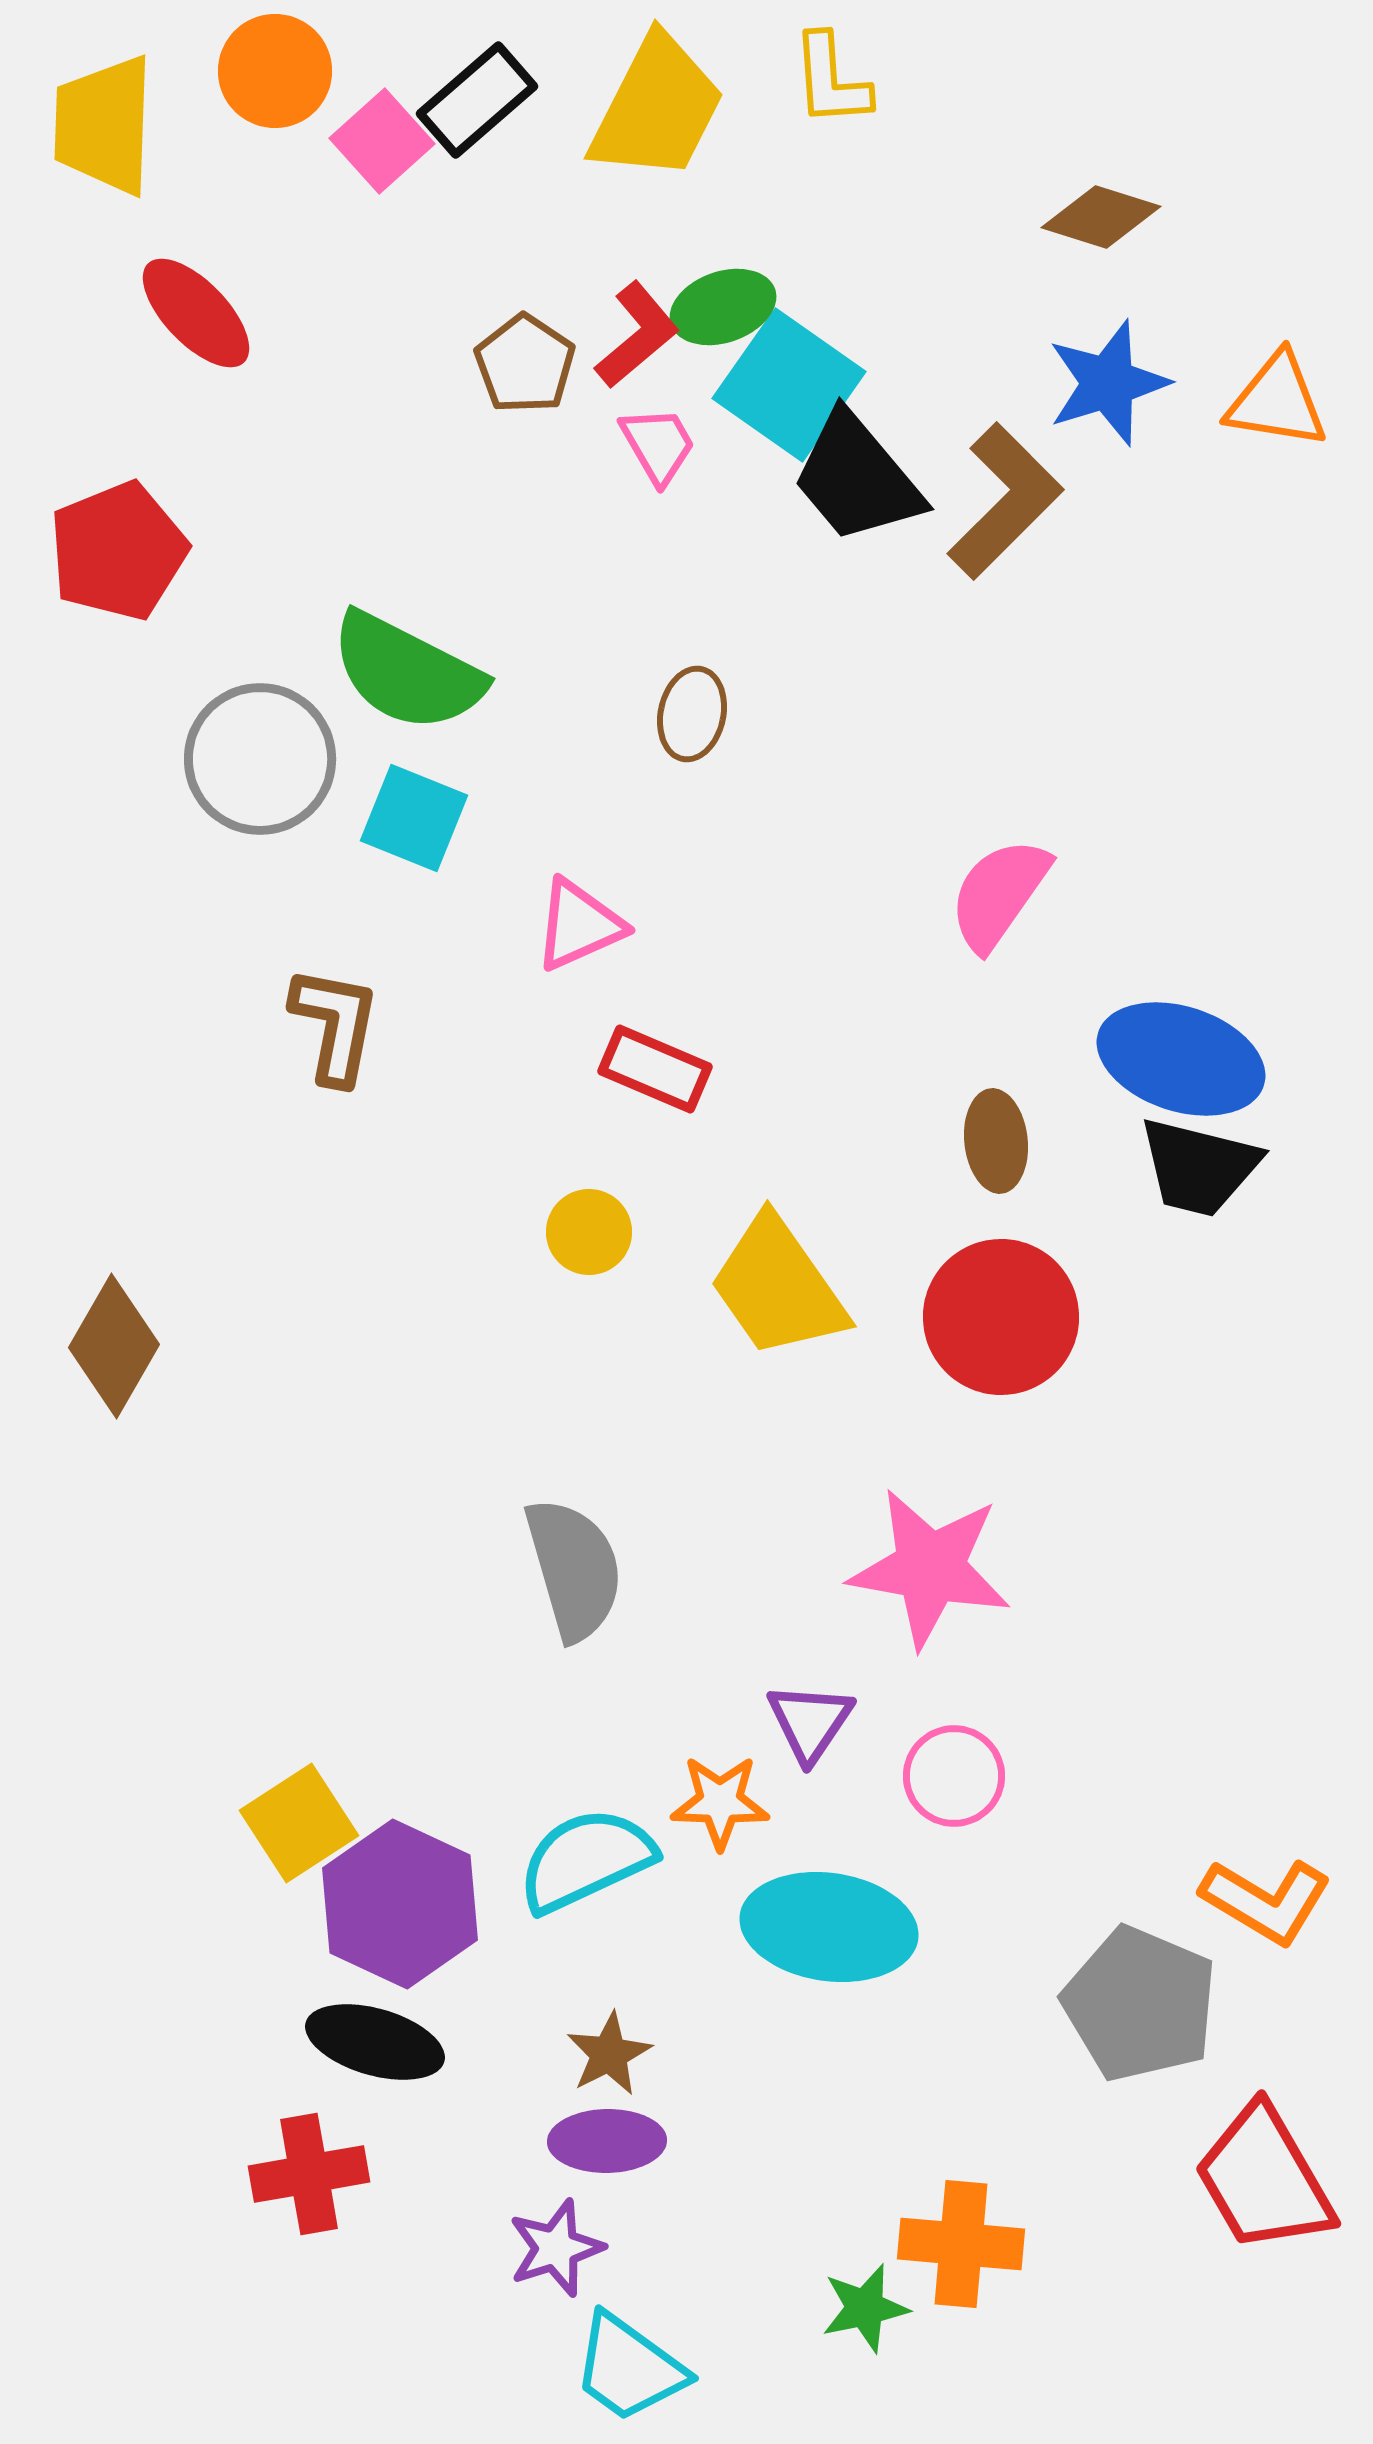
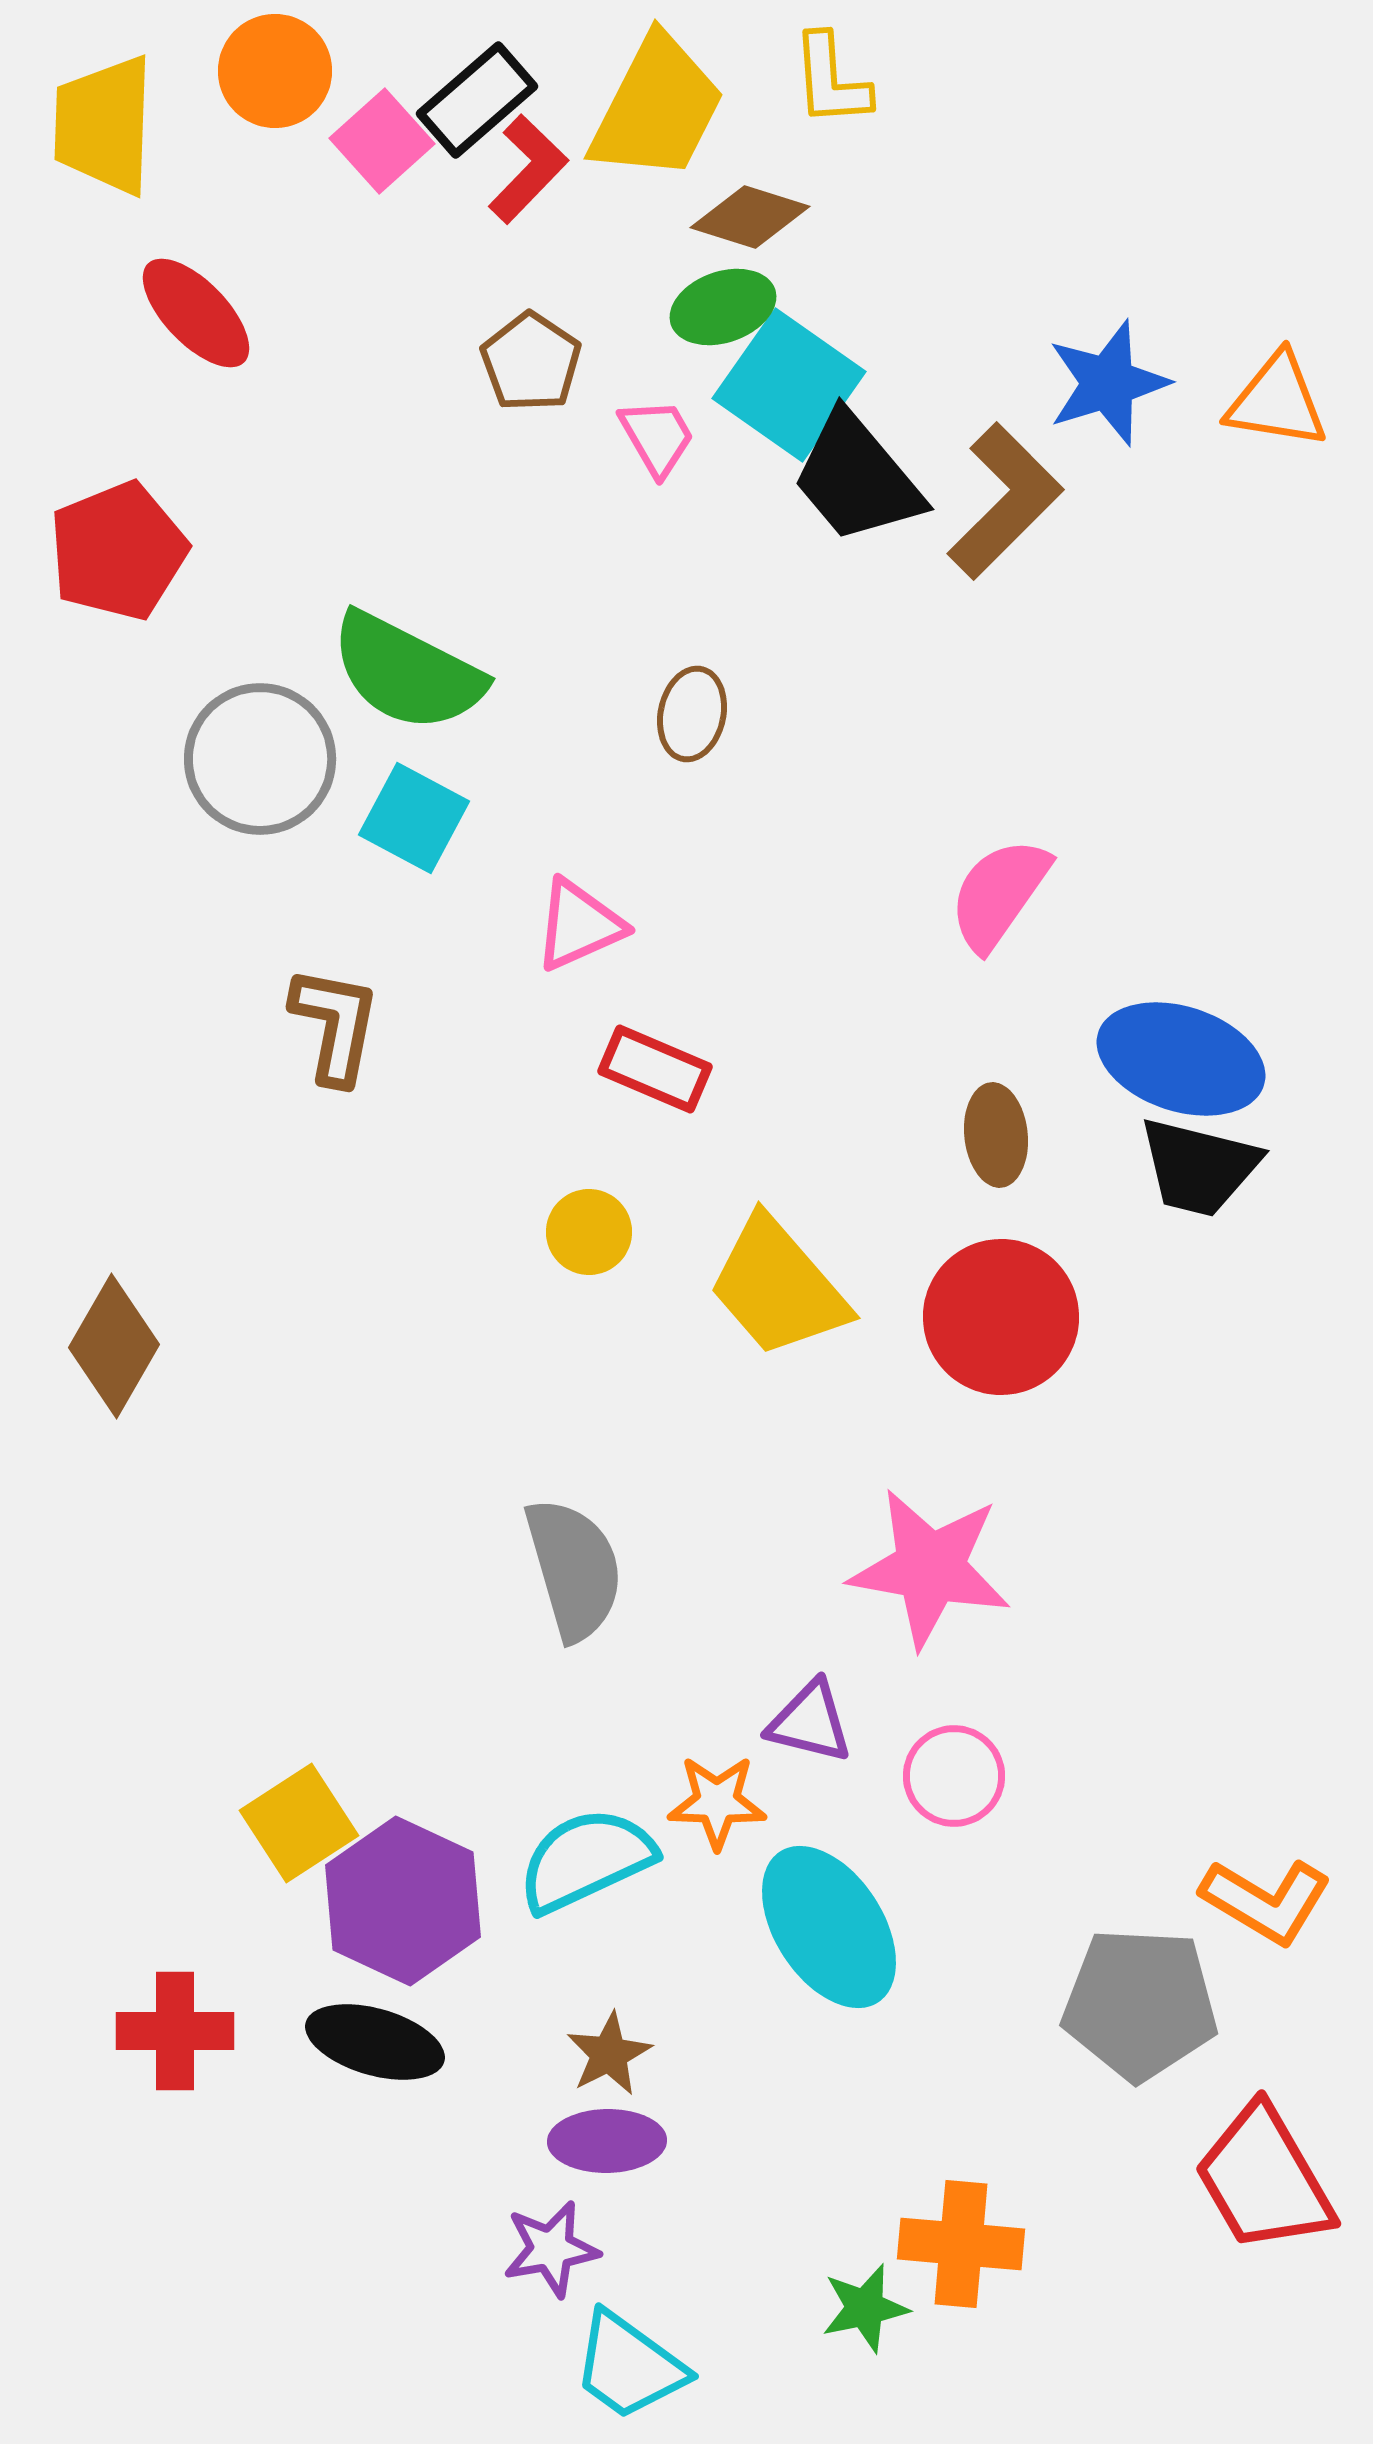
brown diamond at (1101, 217): moved 351 px left
red L-shape at (637, 335): moved 109 px left, 166 px up; rotated 6 degrees counterclockwise
brown pentagon at (525, 364): moved 6 px right, 2 px up
pink trapezoid at (658, 445): moved 1 px left, 8 px up
cyan square at (414, 818): rotated 6 degrees clockwise
brown ellipse at (996, 1141): moved 6 px up
yellow trapezoid at (778, 1287): rotated 6 degrees counterclockwise
purple triangle at (810, 1722): rotated 50 degrees counterclockwise
orange star at (720, 1802): moved 3 px left
purple hexagon at (400, 1904): moved 3 px right, 3 px up
cyan ellipse at (829, 1927): rotated 49 degrees clockwise
gray pentagon at (1140, 2004): rotated 20 degrees counterclockwise
red cross at (309, 2174): moved 134 px left, 143 px up; rotated 10 degrees clockwise
purple star at (556, 2248): moved 5 px left, 1 px down; rotated 8 degrees clockwise
cyan trapezoid at (629, 2368): moved 2 px up
